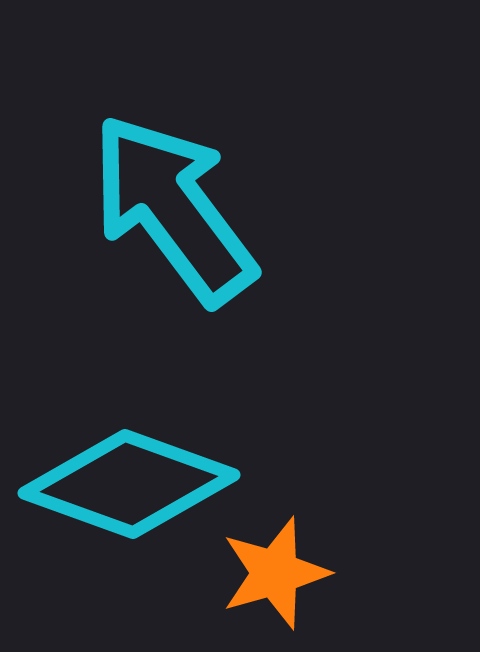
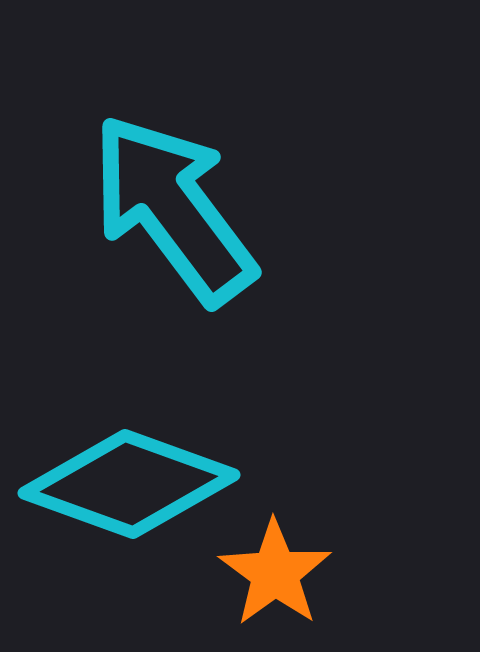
orange star: rotated 20 degrees counterclockwise
